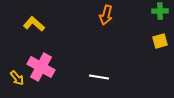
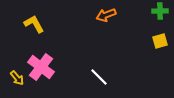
orange arrow: rotated 54 degrees clockwise
yellow L-shape: rotated 20 degrees clockwise
pink cross: rotated 8 degrees clockwise
white line: rotated 36 degrees clockwise
